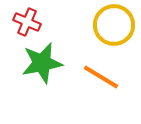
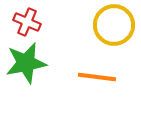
green star: moved 16 px left
orange line: moved 4 px left; rotated 24 degrees counterclockwise
